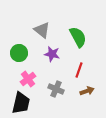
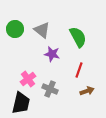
green circle: moved 4 px left, 24 px up
gray cross: moved 6 px left
